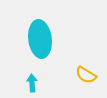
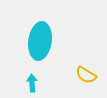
cyan ellipse: moved 2 px down; rotated 15 degrees clockwise
